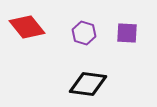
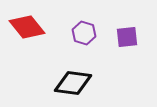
purple square: moved 4 px down; rotated 10 degrees counterclockwise
black diamond: moved 15 px left, 1 px up
